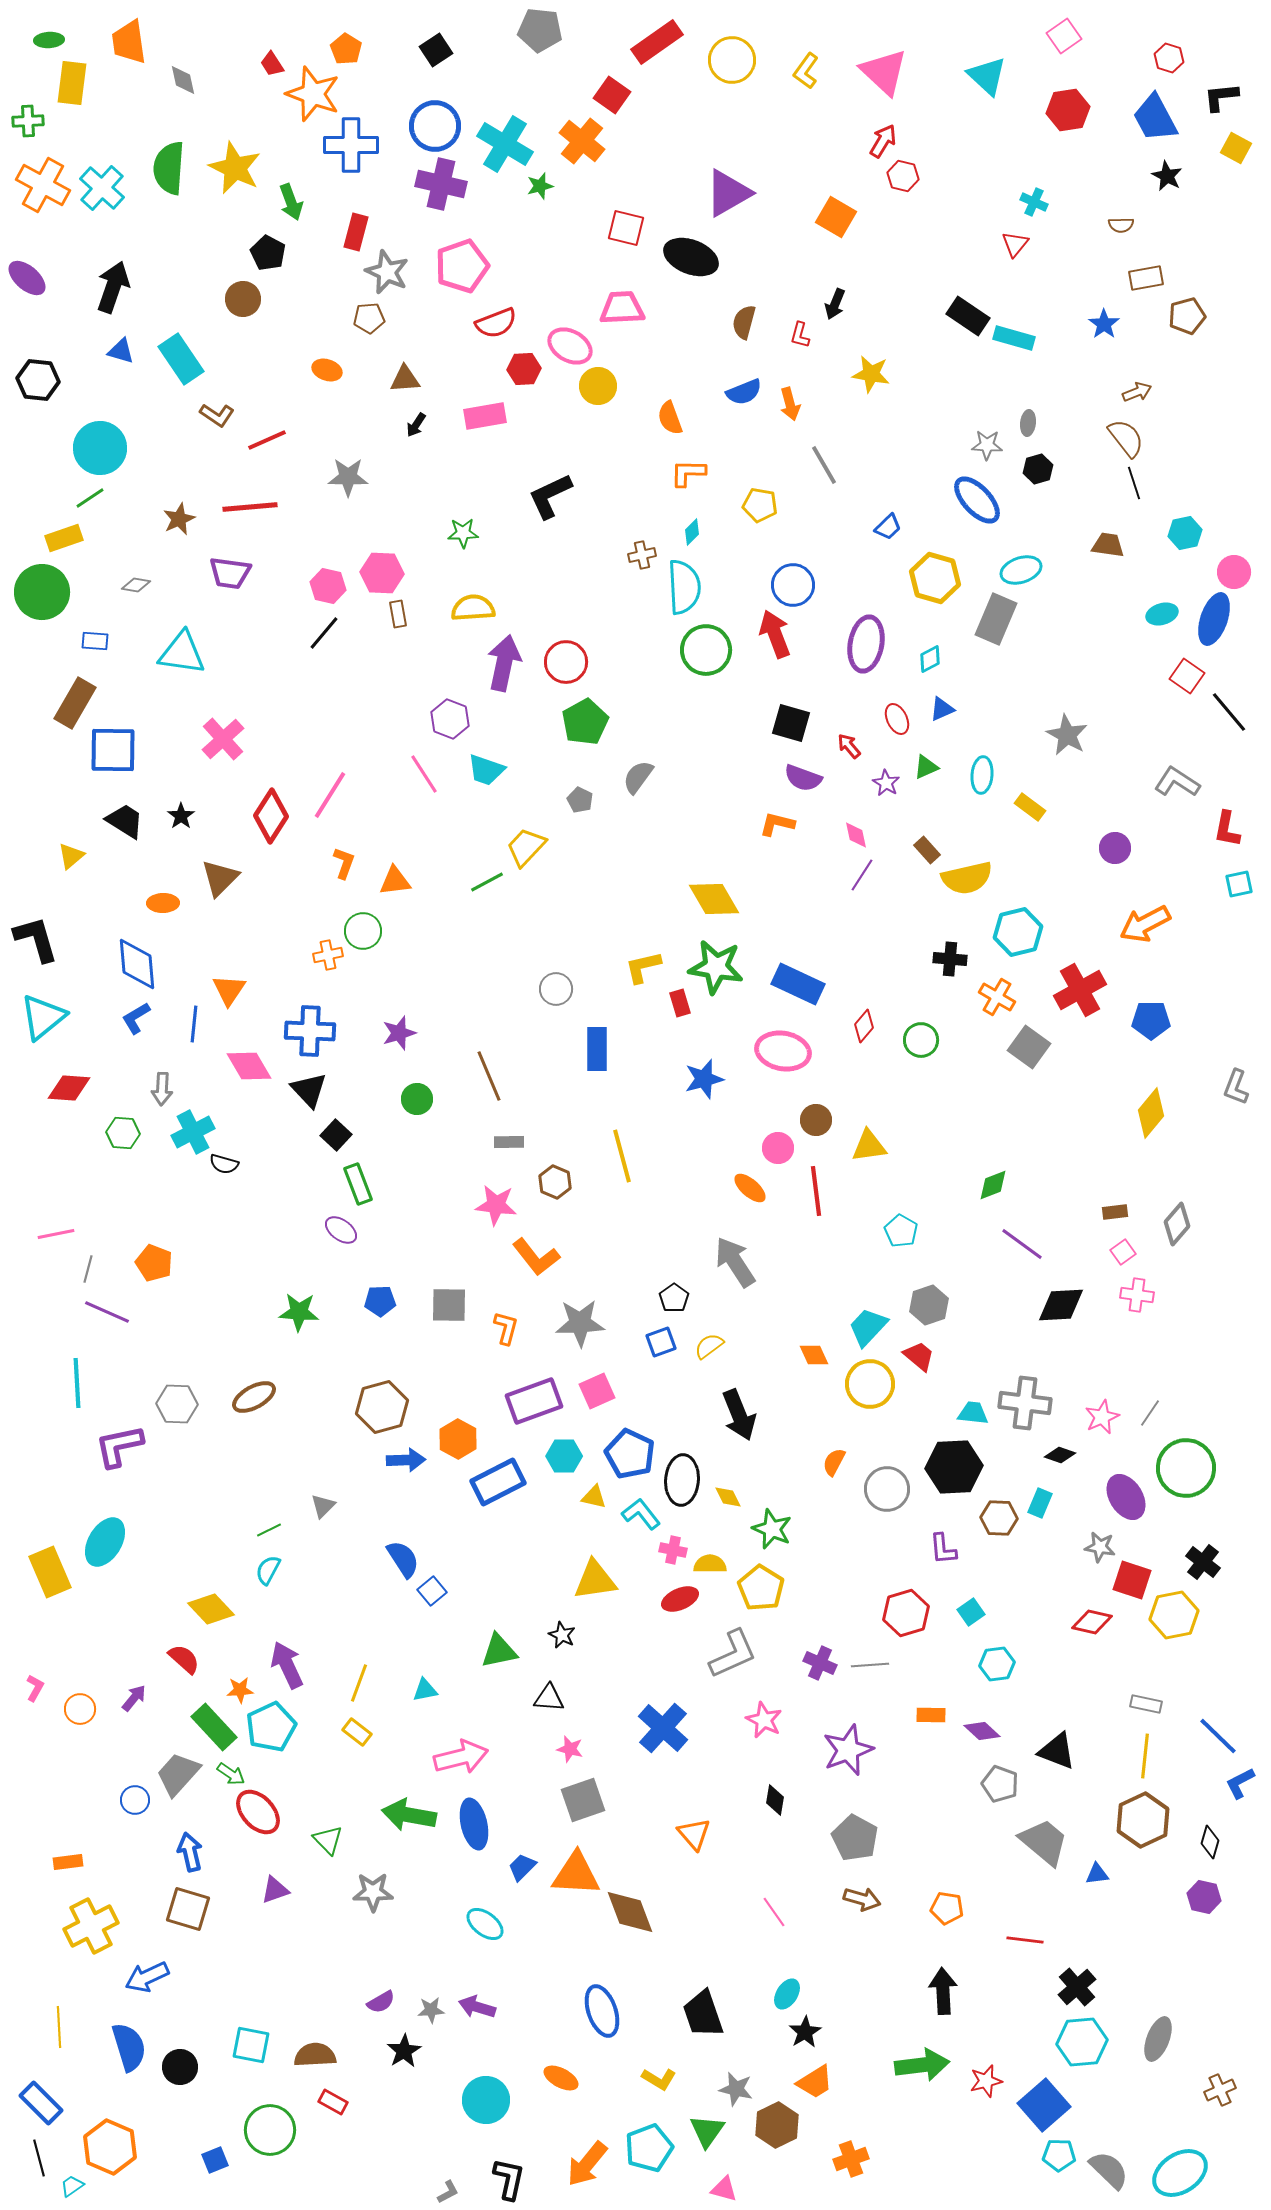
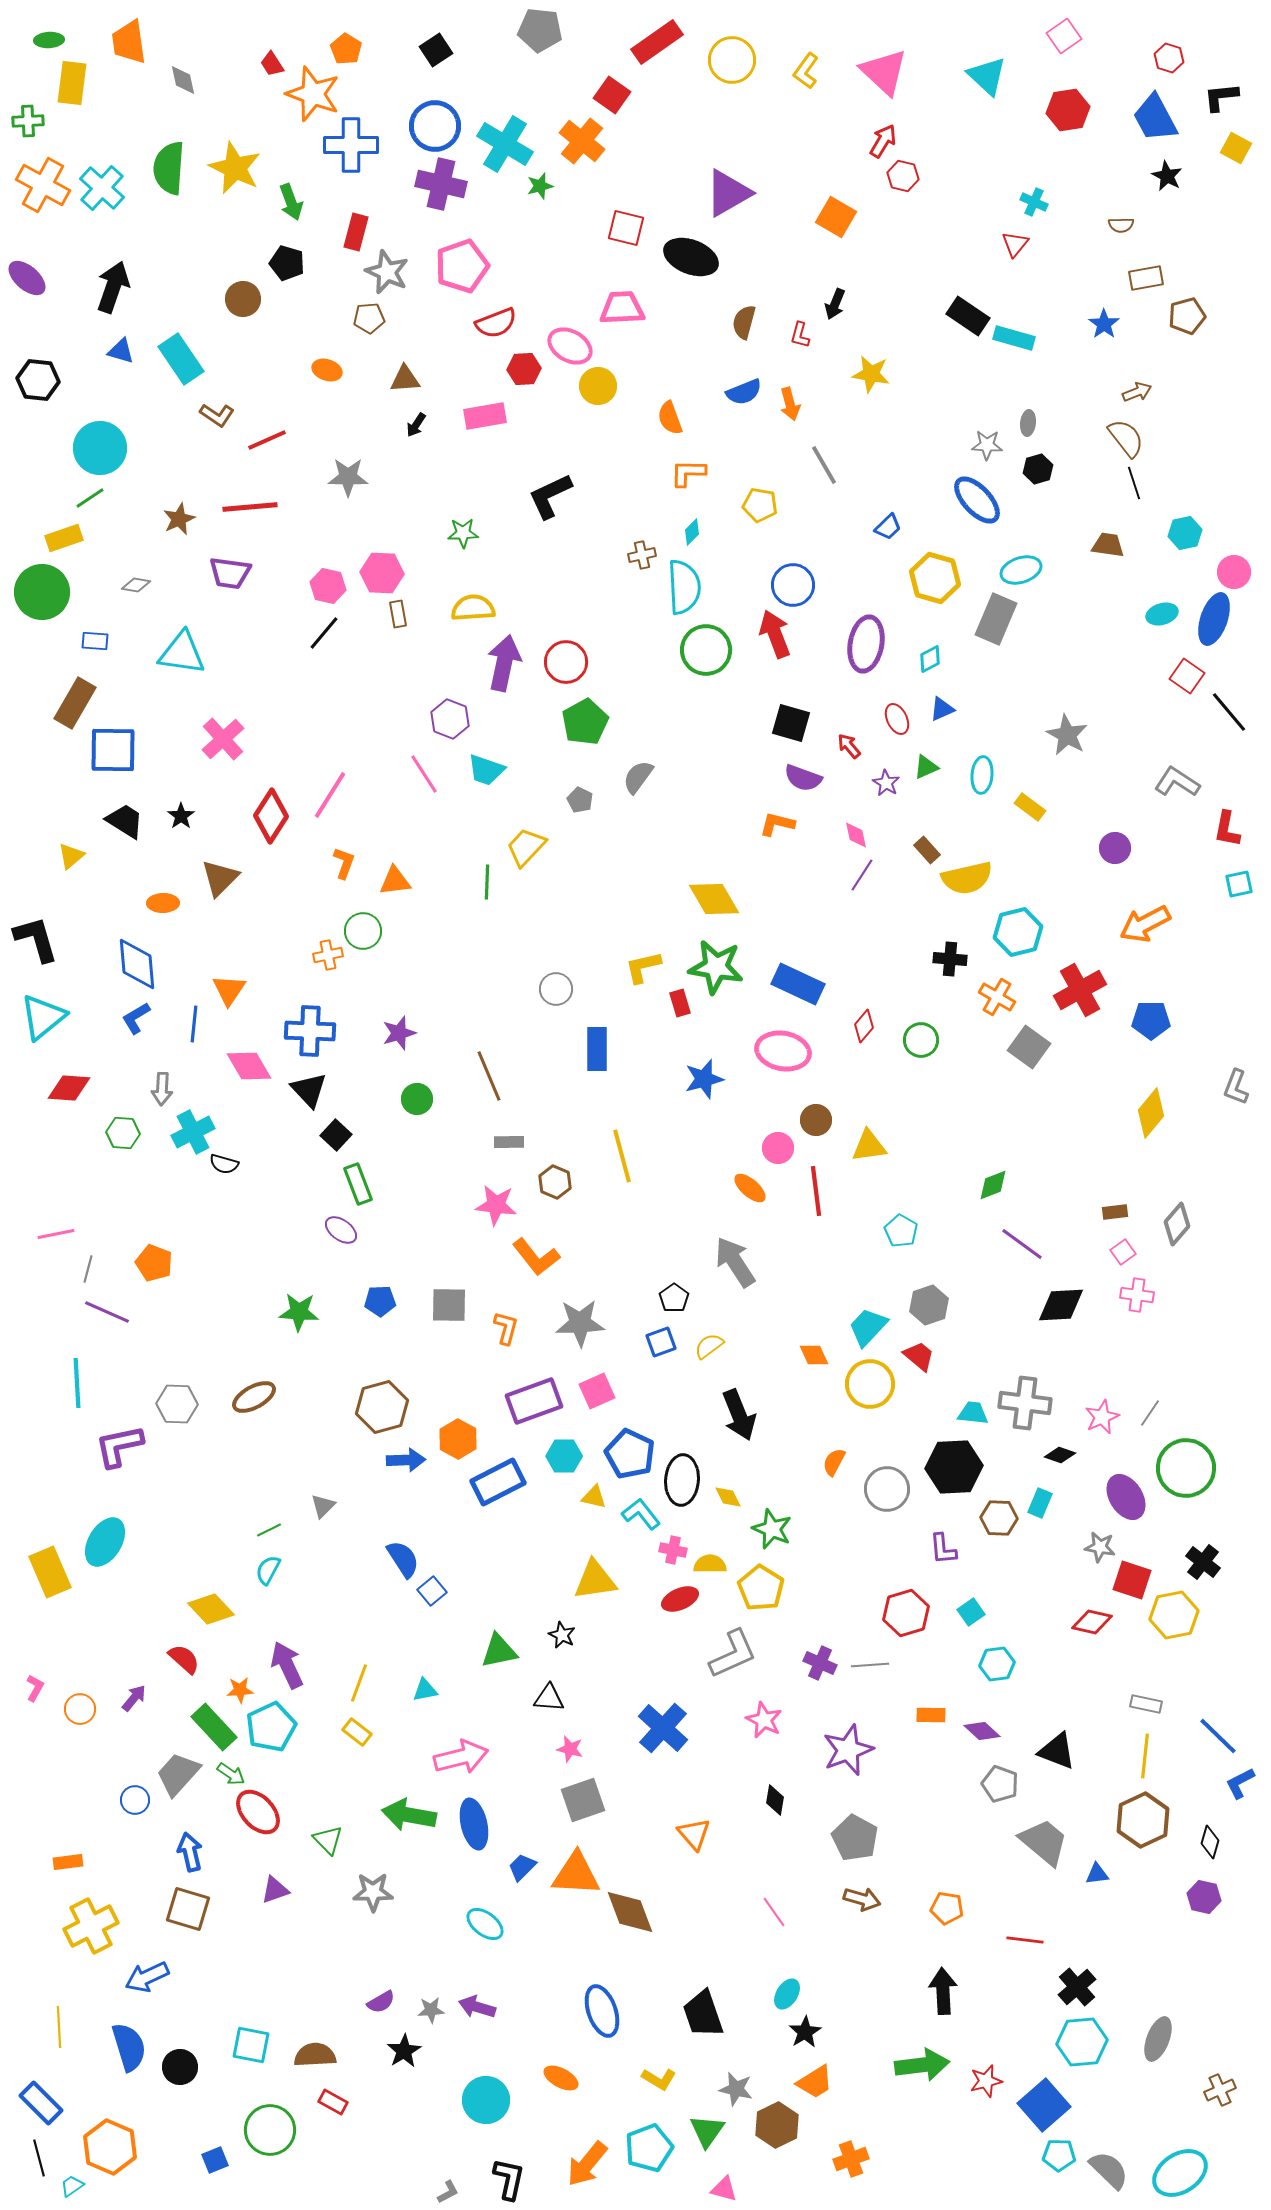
black pentagon at (268, 253): moved 19 px right, 10 px down; rotated 12 degrees counterclockwise
green line at (487, 882): rotated 60 degrees counterclockwise
